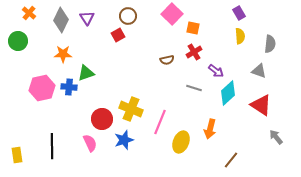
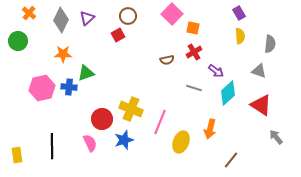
purple triangle: rotated 21 degrees clockwise
